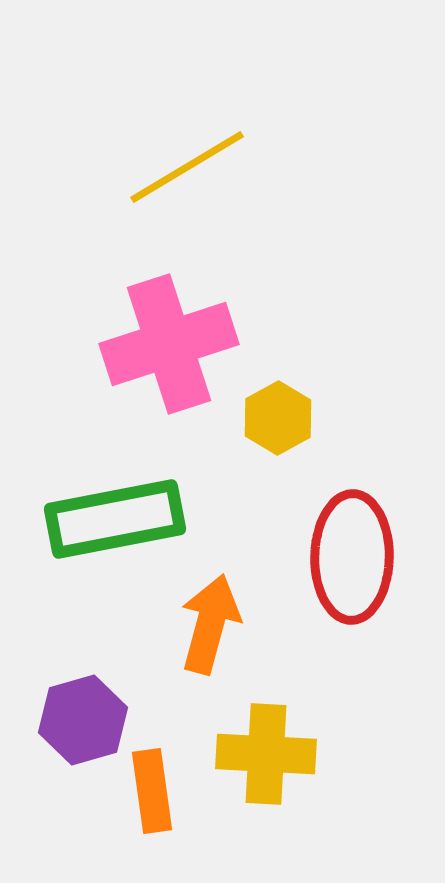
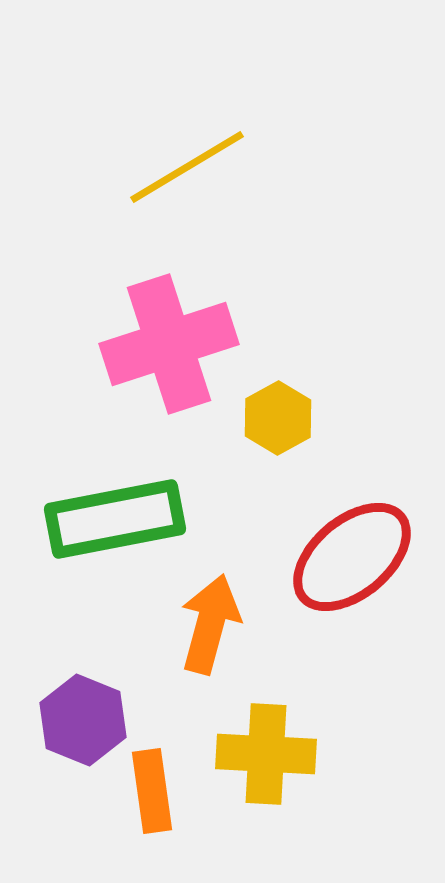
red ellipse: rotated 49 degrees clockwise
purple hexagon: rotated 22 degrees counterclockwise
